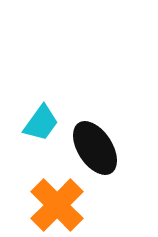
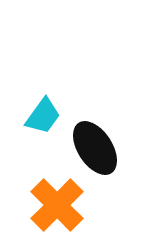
cyan trapezoid: moved 2 px right, 7 px up
